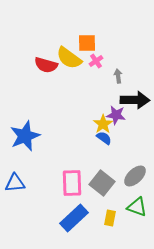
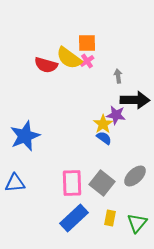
pink cross: moved 9 px left
green triangle: moved 16 px down; rotated 50 degrees clockwise
